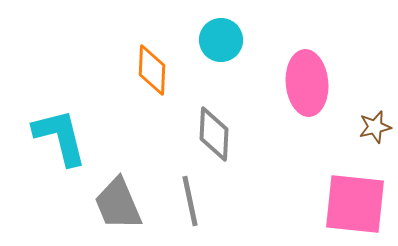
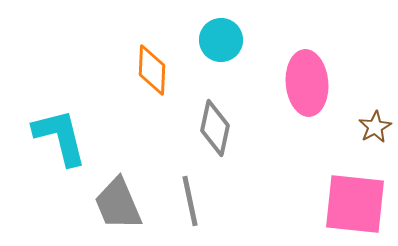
brown star: rotated 16 degrees counterclockwise
gray diamond: moved 1 px right, 6 px up; rotated 10 degrees clockwise
